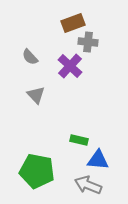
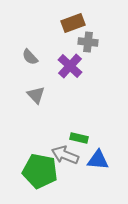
green rectangle: moved 2 px up
green pentagon: moved 3 px right
gray arrow: moved 23 px left, 30 px up
